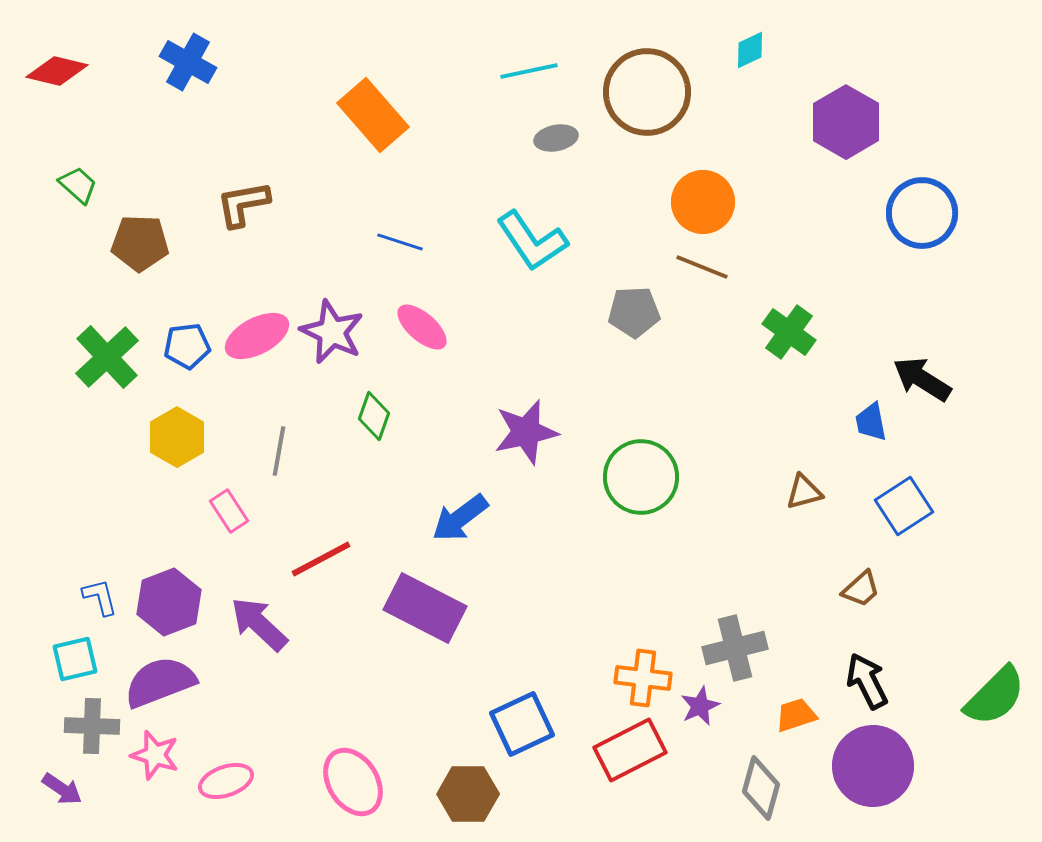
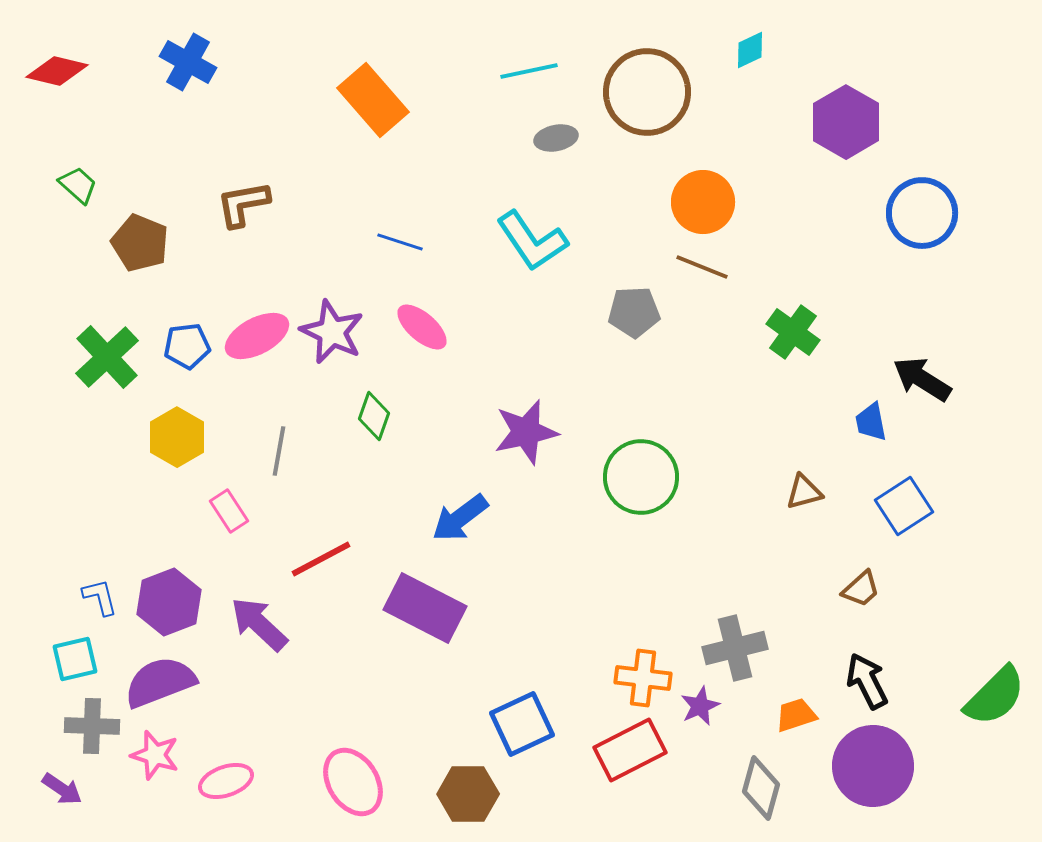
orange rectangle at (373, 115): moved 15 px up
brown pentagon at (140, 243): rotated 20 degrees clockwise
green cross at (789, 332): moved 4 px right
